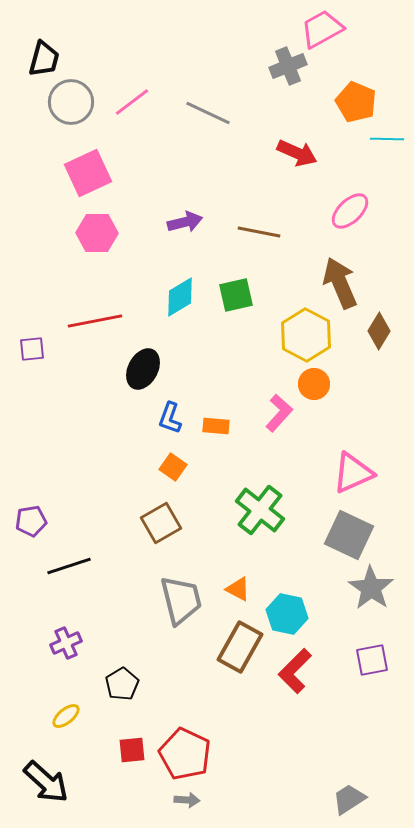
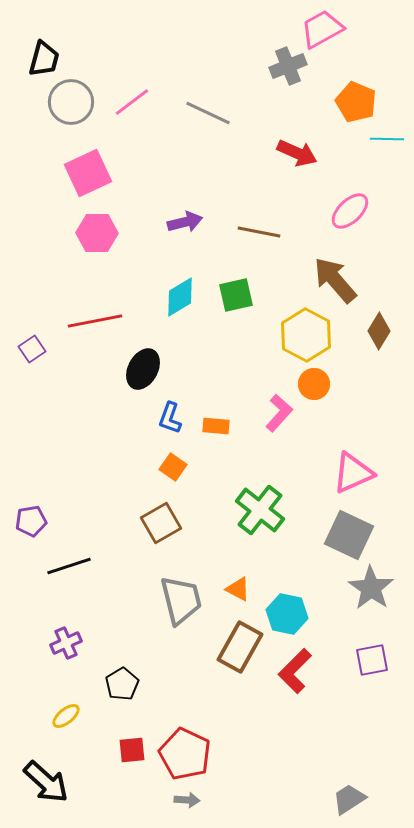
brown arrow at (340, 283): moved 5 px left, 3 px up; rotated 18 degrees counterclockwise
purple square at (32, 349): rotated 28 degrees counterclockwise
